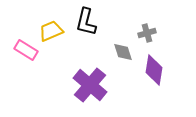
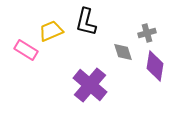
purple diamond: moved 1 px right, 4 px up
